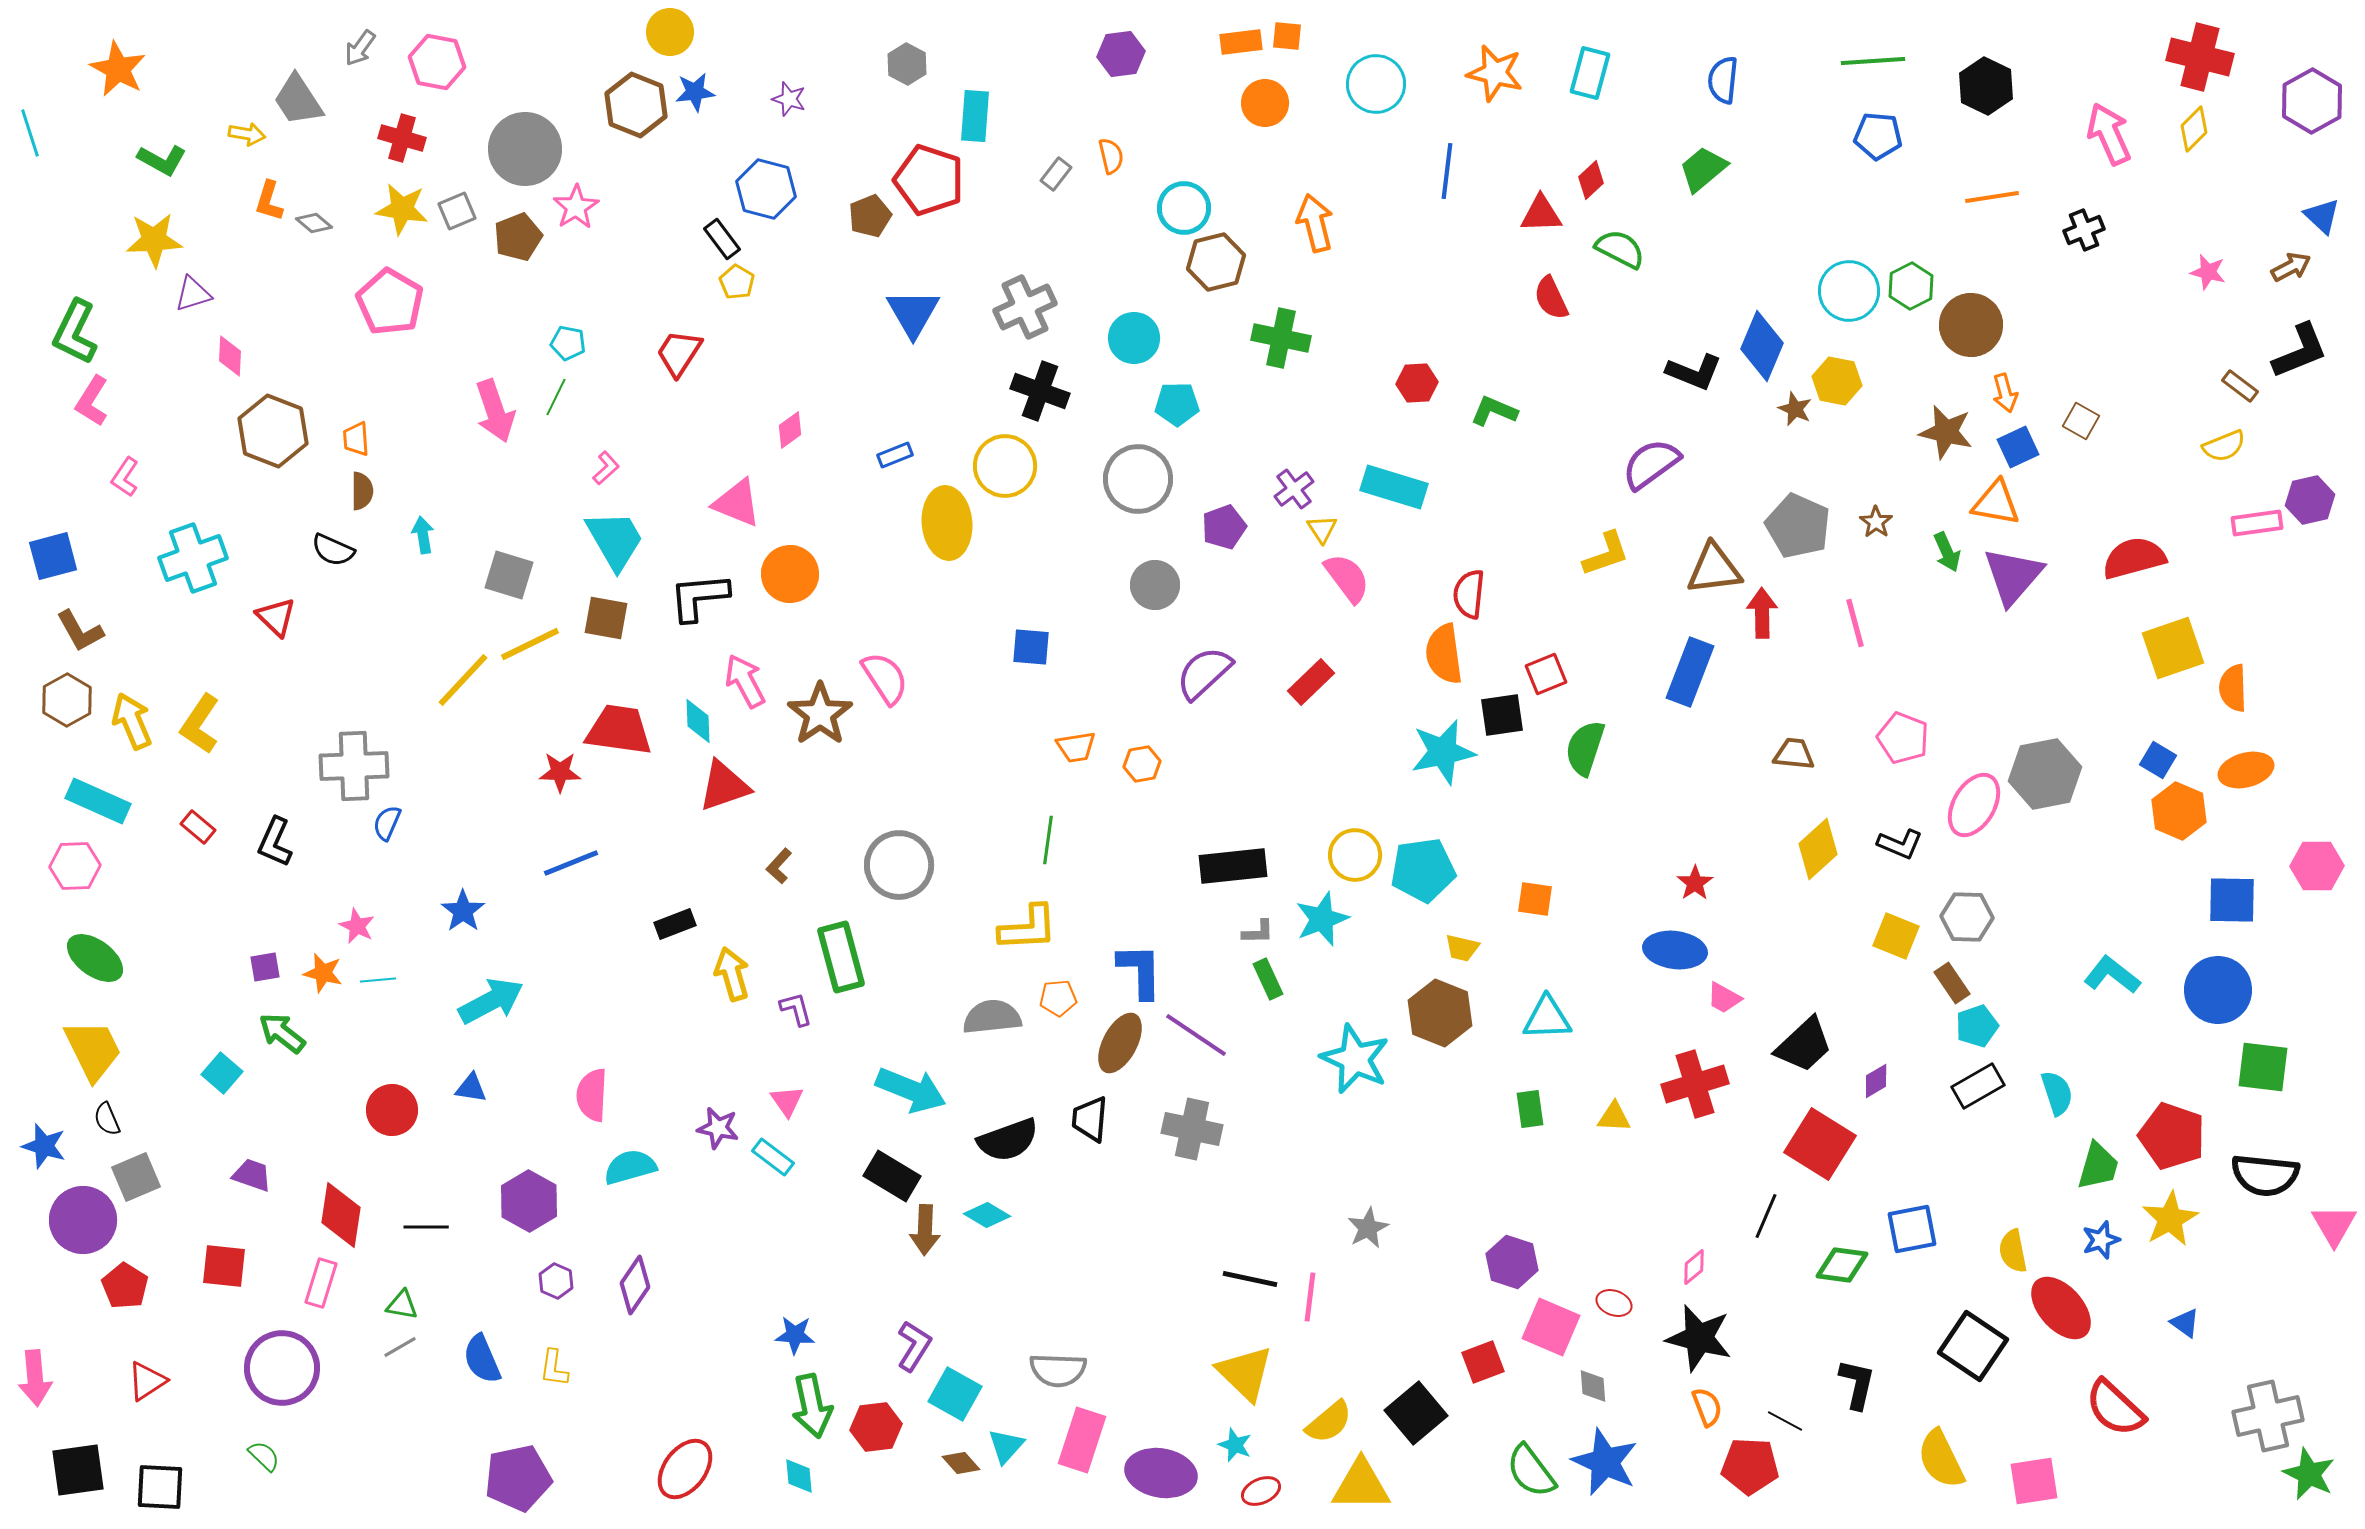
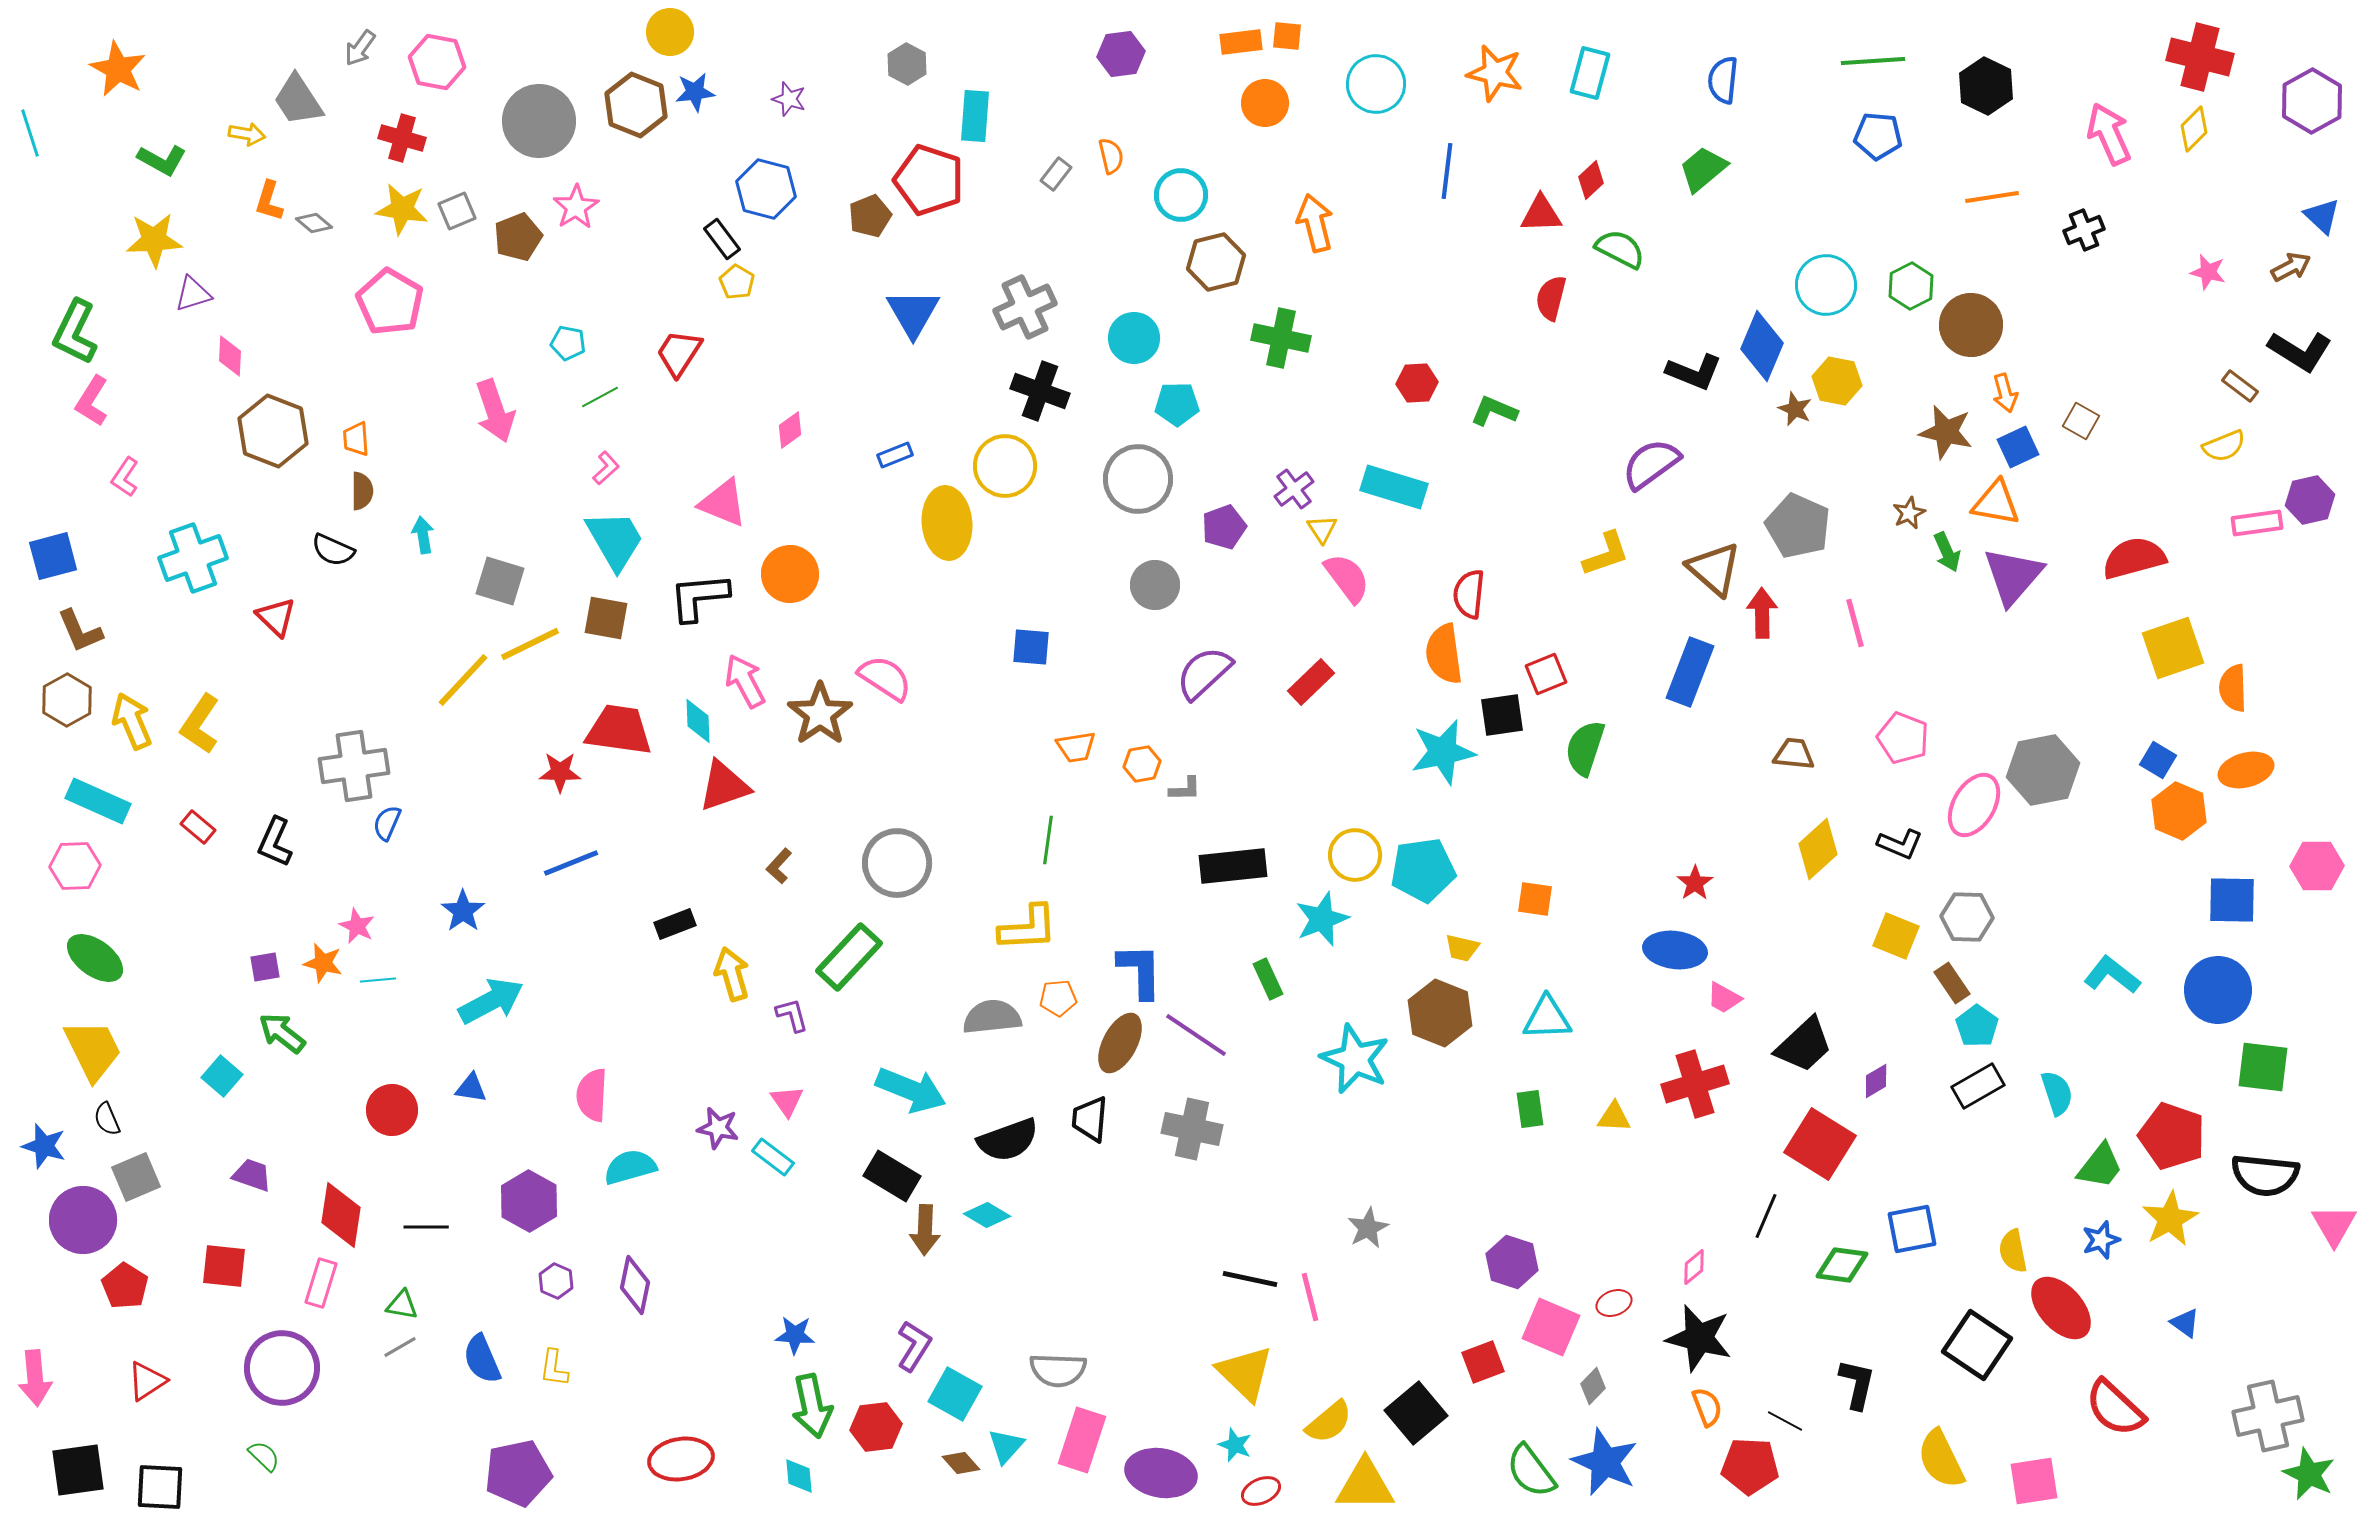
gray circle at (525, 149): moved 14 px right, 28 px up
cyan circle at (1184, 208): moved 3 px left, 13 px up
cyan circle at (1849, 291): moved 23 px left, 6 px up
red semicircle at (1551, 298): rotated 39 degrees clockwise
black L-shape at (2300, 351): rotated 54 degrees clockwise
green line at (556, 397): moved 44 px right; rotated 36 degrees clockwise
pink triangle at (737, 503): moved 14 px left
brown star at (1876, 522): moved 33 px right, 9 px up; rotated 12 degrees clockwise
brown triangle at (1714, 569): rotated 48 degrees clockwise
gray square at (509, 575): moved 9 px left, 6 px down
brown L-shape at (80, 631): rotated 6 degrees clockwise
pink semicircle at (885, 678): rotated 24 degrees counterclockwise
gray cross at (354, 766): rotated 6 degrees counterclockwise
gray hexagon at (2045, 774): moved 2 px left, 4 px up
gray circle at (899, 865): moved 2 px left, 2 px up
gray L-shape at (1258, 932): moved 73 px left, 143 px up
green rectangle at (841, 957): moved 8 px right; rotated 58 degrees clockwise
orange star at (323, 973): moved 10 px up
purple L-shape at (796, 1009): moved 4 px left, 6 px down
cyan pentagon at (1977, 1026): rotated 18 degrees counterclockwise
cyan square at (222, 1073): moved 3 px down
green trapezoid at (2098, 1166): moved 2 px right; rotated 22 degrees clockwise
purple diamond at (635, 1285): rotated 22 degrees counterclockwise
pink line at (1310, 1297): rotated 21 degrees counterclockwise
red ellipse at (1614, 1303): rotated 40 degrees counterclockwise
black square at (1973, 1346): moved 4 px right, 1 px up
gray diamond at (1593, 1386): rotated 48 degrees clockwise
red ellipse at (685, 1469): moved 4 px left, 10 px up; rotated 44 degrees clockwise
purple pentagon at (518, 1478): moved 5 px up
yellow triangle at (1361, 1485): moved 4 px right
